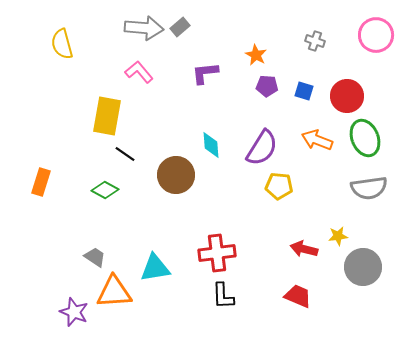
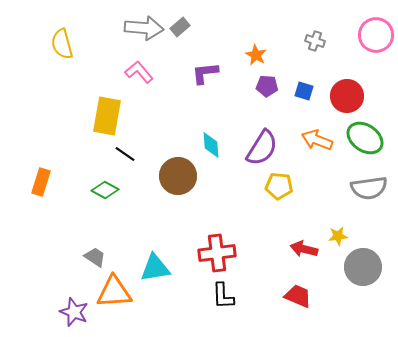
green ellipse: rotated 33 degrees counterclockwise
brown circle: moved 2 px right, 1 px down
